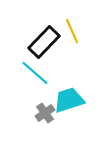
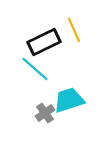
yellow line: moved 2 px right, 1 px up
black rectangle: rotated 20 degrees clockwise
cyan line: moved 4 px up
